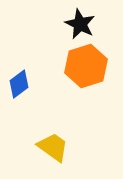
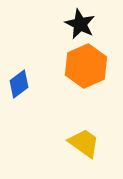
orange hexagon: rotated 6 degrees counterclockwise
yellow trapezoid: moved 31 px right, 4 px up
